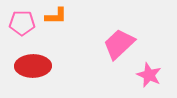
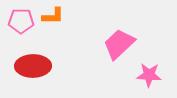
orange L-shape: moved 3 px left
pink pentagon: moved 1 px left, 2 px up
pink star: rotated 20 degrees counterclockwise
